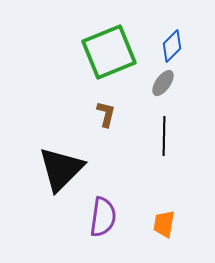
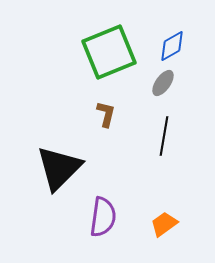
blue diamond: rotated 16 degrees clockwise
black line: rotated 9 degrees clockwise
black triangle: moved 2 px left, 1 px up
orange trapezoid: rotated 44 degrees clockwise
